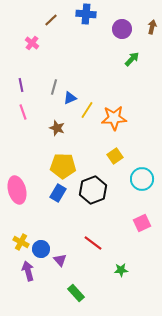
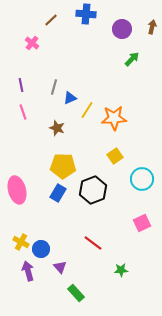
purple triangle: moved 7 px down
